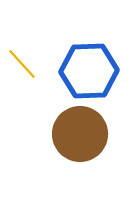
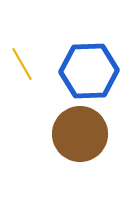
yellow line: rotated 12 degrees clockwise
